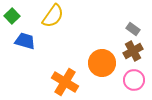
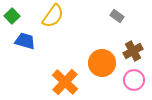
gray rectangle: moved 16 px left, 13 px up
orange cross: rotated 12 degrees clockwise
